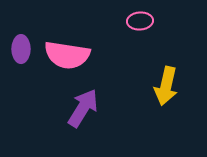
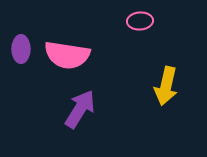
purple arrow: moved 3 px left, 1 px down
